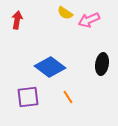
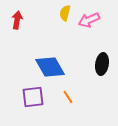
yellow semicircle: rotated 70 degrees clockwise
blue diamond: rotated 24 degrees clockwise
purple square: moved 5 px right
